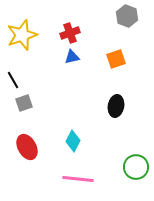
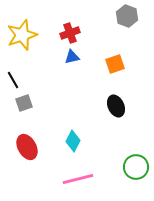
orange square: moved 1 px left, 5 px down
black ellipse: rotated 35 degrees counterclockwise
pink line: rotated 20 degrees counterclockwise
